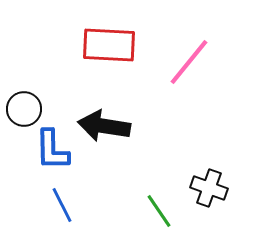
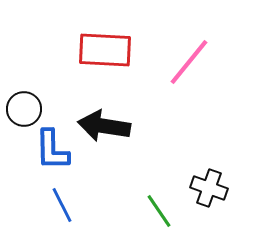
red rectangle: moved 4 px left, 5 px down
